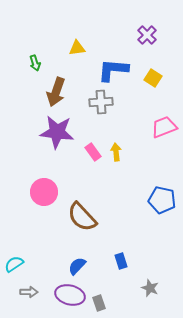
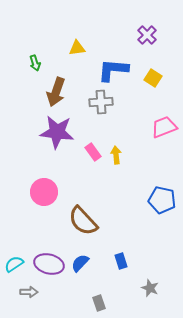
yellow arrow: moved 3 px down
brown semicircle: moved 1 px right, 4 px down
blue semicircle: moved 3 px right, 3 px up
purple ellipse: moved 21 px left, 31 px up
